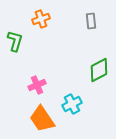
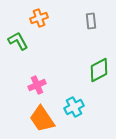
orange cross: moved 2 px left, 1 px up
green L-shape: moved 3 px right; rotated 45 degrees counterclockwise
cyan cross: moved 2 px right, 3 px down
